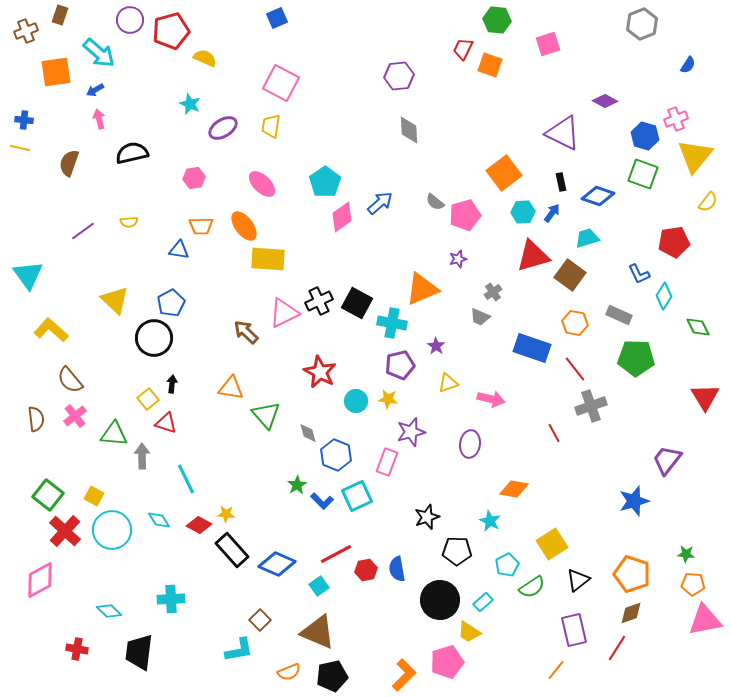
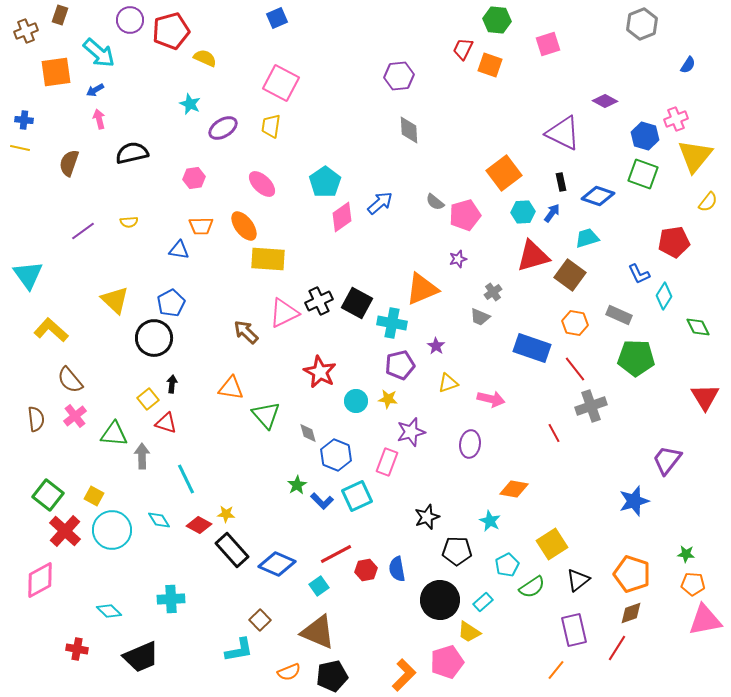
black trapezoid at (139, 652): moved 2 px right, 5 px down; rotated 120 degrees counterclockwise
